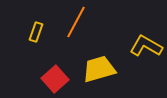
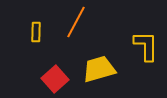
yellow rectangle: rotated 18 degrees counterclockwise
yellow L-shape: rotated 60 degrees clockwise
